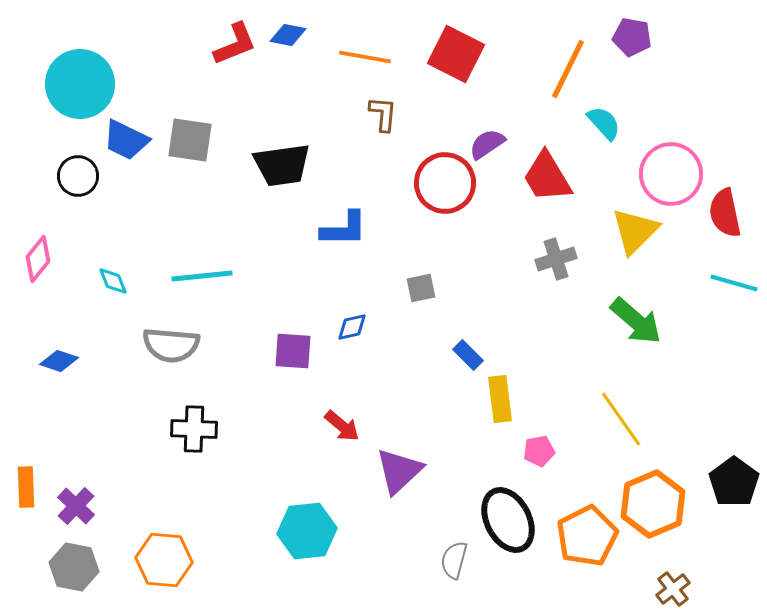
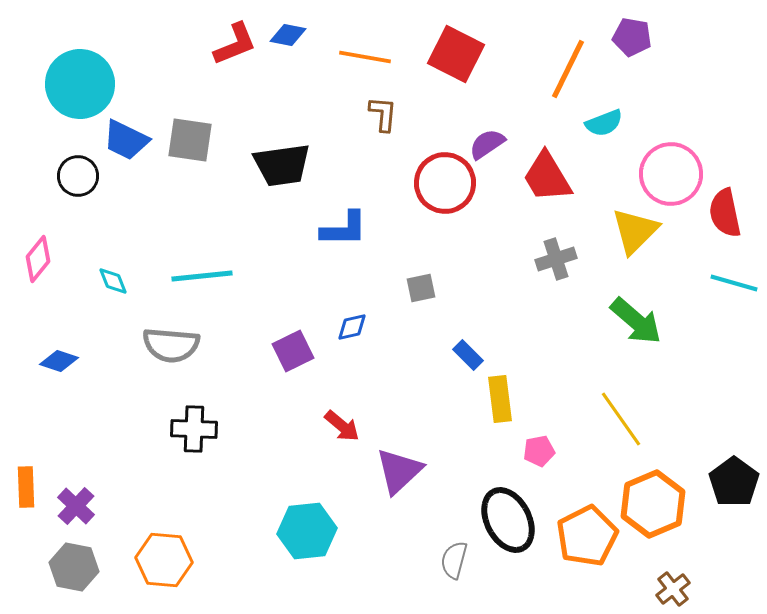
cyan semicircle at (604, 123): rotated 111 degrees clockwise
purple square at (293, 351): rotated 30 degrees counterclockwise
